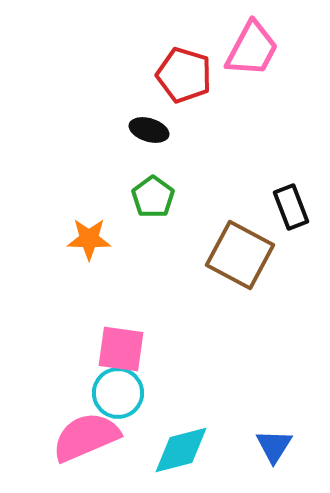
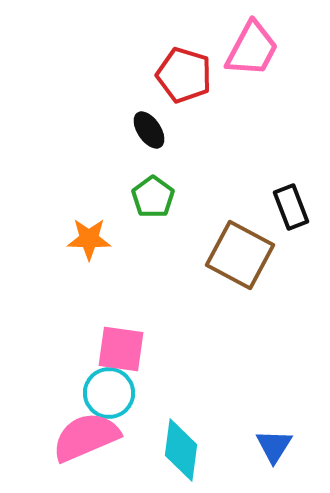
black ellipse: rotated 39 degrees clockwise
cyan circle: moved 9 px left
cyan diamond: rotated 68 degrees counterclockwise
